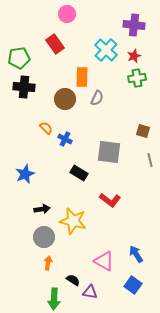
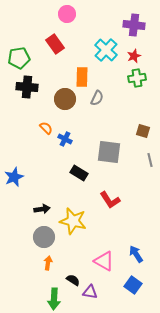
black cross: moved 3 px right
blue star: moved 11 px left, 3 px down
red L-shape: rotated 20 degrees clockwise
